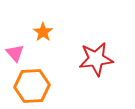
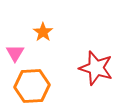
pink triangle: rotated 12 degrees clockwise
red star: moved 9 px down; rotated 24 degrees clockwise
